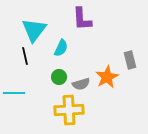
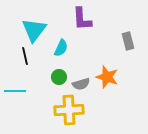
gray rectangle: moved 2 px left, 19 px up
orange star: rotated 25 degrees counterclockwise
cyan line: moved 1 px right, 2 px up
